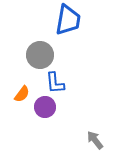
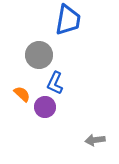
gray circle: moved 1 px left
blue L-shape: rotated 30 degrees clockwise
orange semicircle: rotated 84 degrees counterclockwise
gray arrow: rotated 60 degrees counterclockwise
